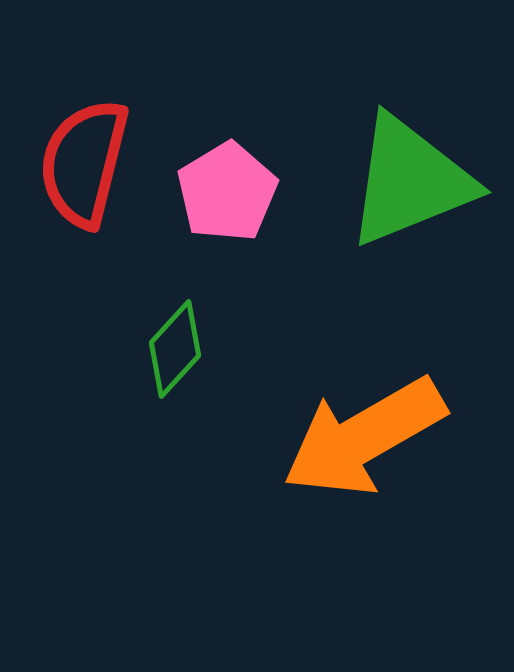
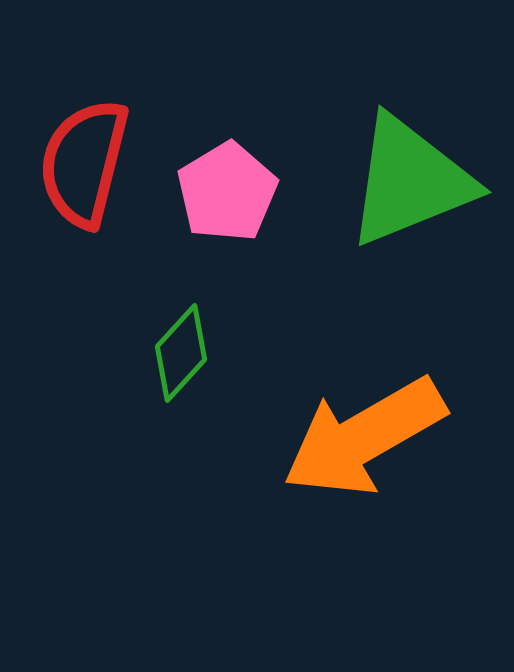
green diamond: moved 6 px right, 4 px down
